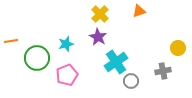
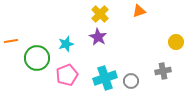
yellow circle: moved 2 px left, 6 px up
cyan cross: moved 11 px left, 16 px down; rotated 15 degrees clockwise
